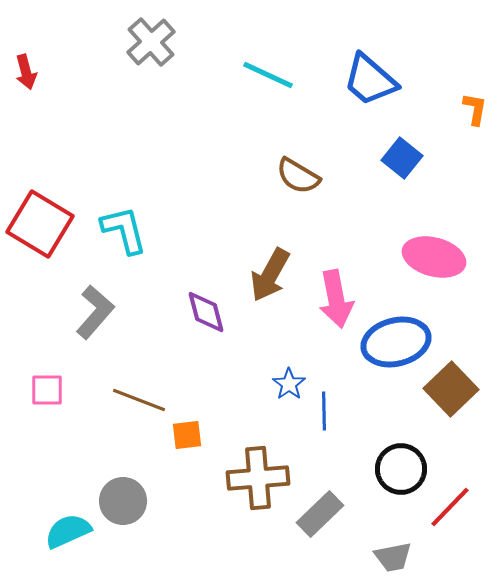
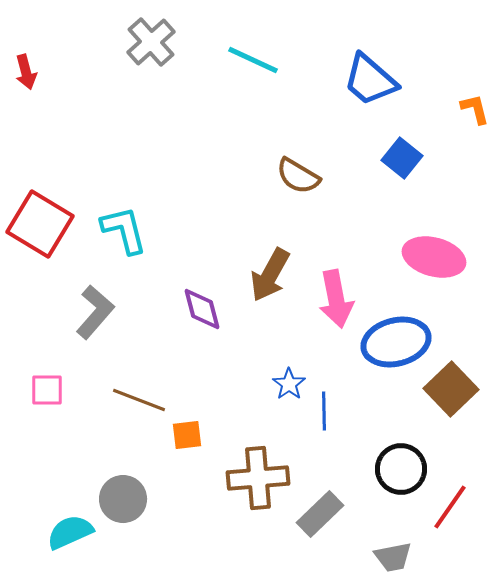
cyan line: moved 15 px left, 15 px up
orange L-shape: rotated 24 degrees counterclockwise
purple diamond: moved 4 px left, 3 px up
gray circle: moved 2 px up
red line: rotated 9 degrees counterclockwise
cyan semicircle: moved 2 px right, 1 px down
